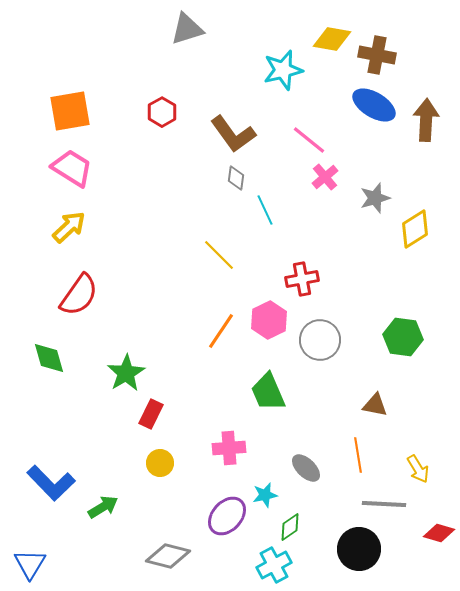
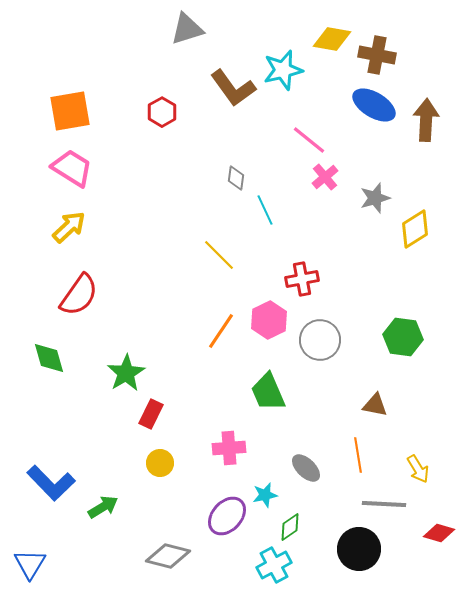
brown L-shape at (233, 134): moved 46 px up
